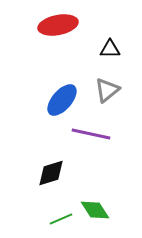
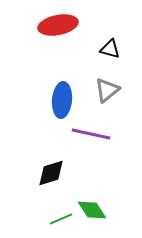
black triangle: rotated 15 degrees clockwise
blue ellipse: rotated 36 degrees counterclockwise
green diamond: moved 3 px left
